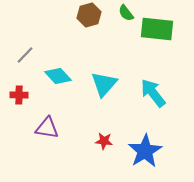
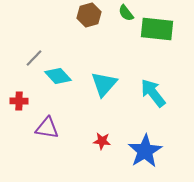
gray line: moved 9 px right, 3 px down
red cross: moved 6 px down
red star: moved 2 px left
